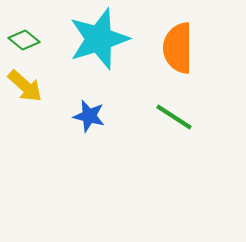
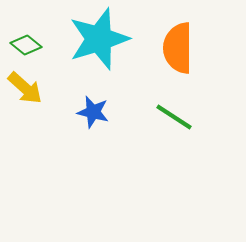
green diamond: moved 2 px right, 5 px down
yellow arrow: moved 2 px down
blue star: moved 4 px right, 4 px up
